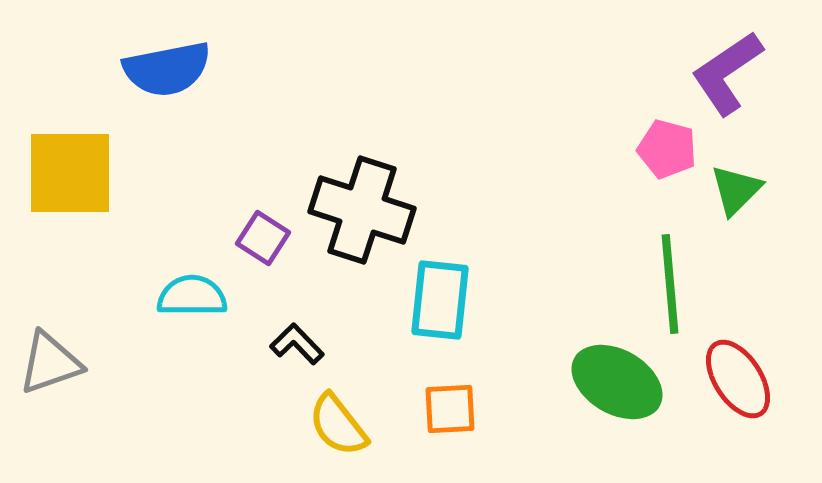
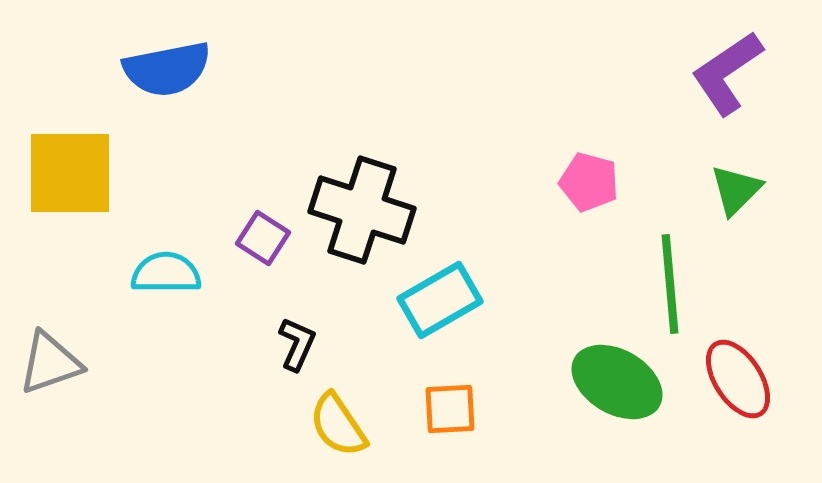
pink pentagon: moved 78 px left, 33 px down
cyan semicircle: moved 26 px left, 23 px up
cyan rectangle: rotated 54 degrees clockwise
black L-shape: rotated 68 degrees clockwise
yellow semicircle: rotated 4 degrees clockwise
